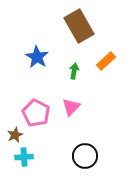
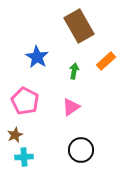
pink triangle: rotated 12 degrees clockwise
pink pentagon: moved 11 px left, 12 px up
black circle: moved 4 px left, 6 px up
